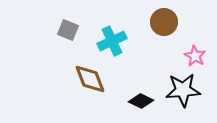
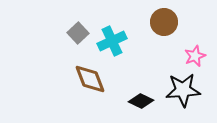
gray square: moved 10 px right, 3 px down; rotated 25 degrees clockwise
pink star: rotated 20 degrees clockwise
